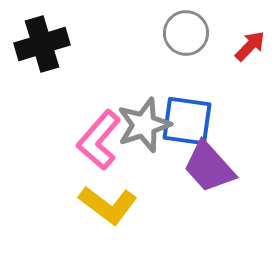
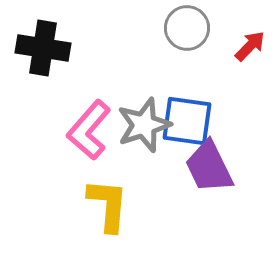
gray circle: moved 1 px right, 5 px up
black cross: moved 1 px right, 4 px down; rotated 26 degrees clockwise
pink L-shape: moved 10 px left, 10 px up
purple trapezoid: rotated 16 degrees clockwise
yellow L-shape: rotated 122 degrees counterclockwise
